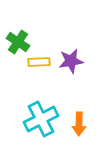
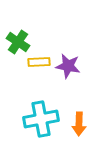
purple star: moved 3 px left, 5 px down; rotated 20 degrees clockwise
cyan cross: rotated 16 degrees clockwise
